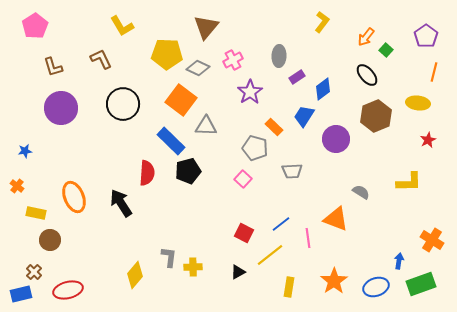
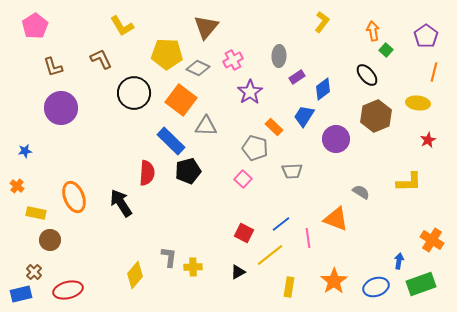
orange arrow at (366, 37): moved 7 px right, 6 px up; rotated 132 degrees clockwise
black circle at (123, 104): moved 11 px right, 11 px up
